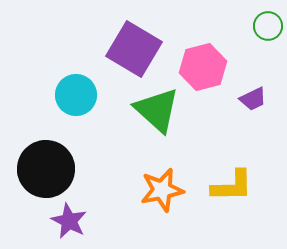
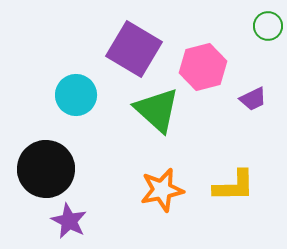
yellow L-shape: moved 2 px right
